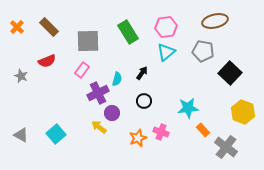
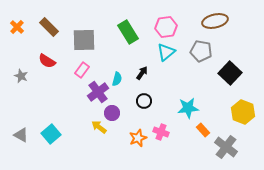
gray square: moved 4 px left, 1 px up
gray pentagon: moved 2 px left
red semicircle: rotated 54 degrees clockwise
purple cross: moved 1 px up; rotated 10 degrees counterclockwise
cyan square: moved 5 px left
